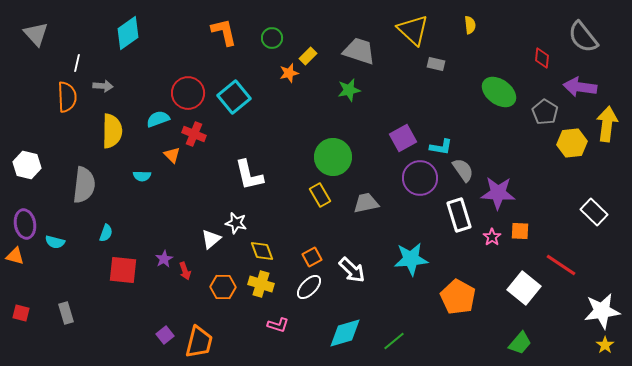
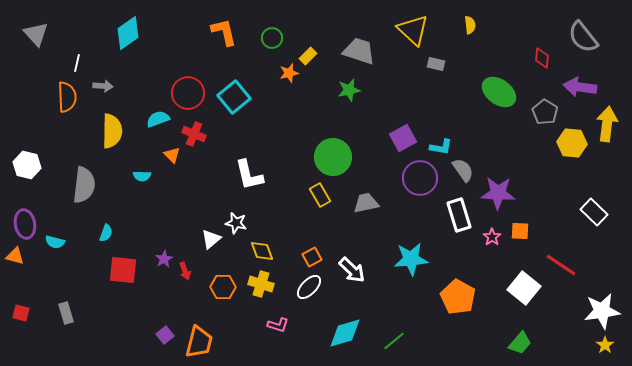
yellow hexagon at (572, 143): rotated 12 degrees clockwise
